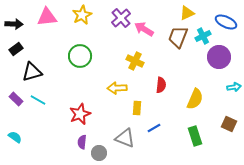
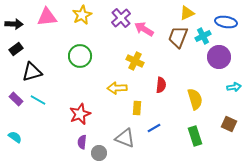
blue ellipse: rotated 15 degrees counterclockwise
yellow semicircle: rotated 40 degrees counterclockwise
